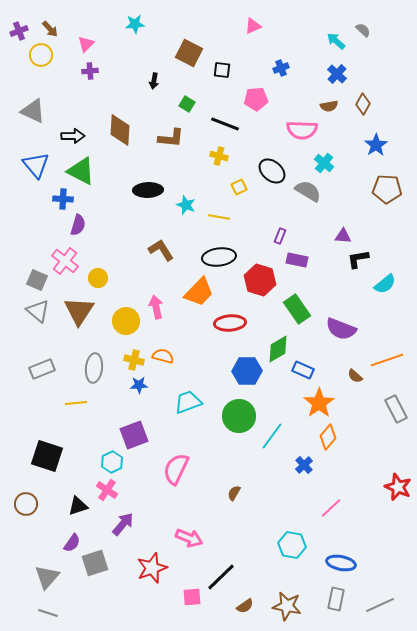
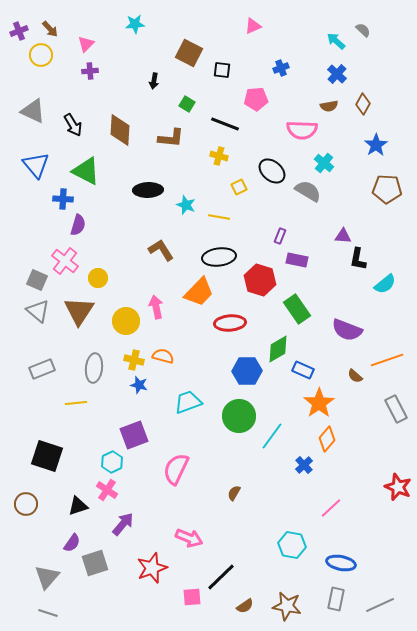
black arrow at (73, 136): moved 11 px up; rotated 60 degrees clockwise
green triangle at (81, 171): moved 5 px right
black L-shape at (358, 259): rotated 70 degrees counterclockwise
purple semicircle at (341, 329): moved 6 px right, 1 px down
blue star at (139, 385): rotated 18 degrees clockwise
orange diamond at (328, 437): moved 1 px left, 2 px down
